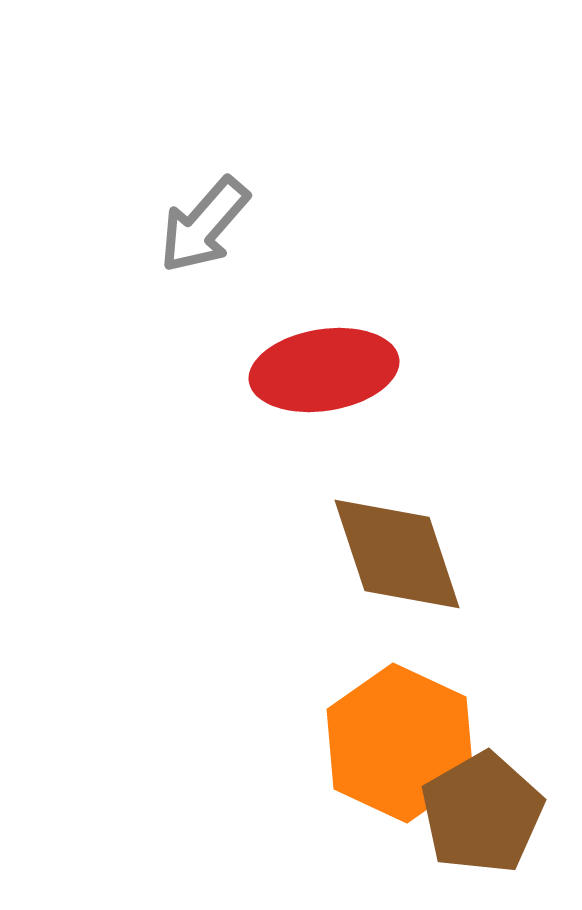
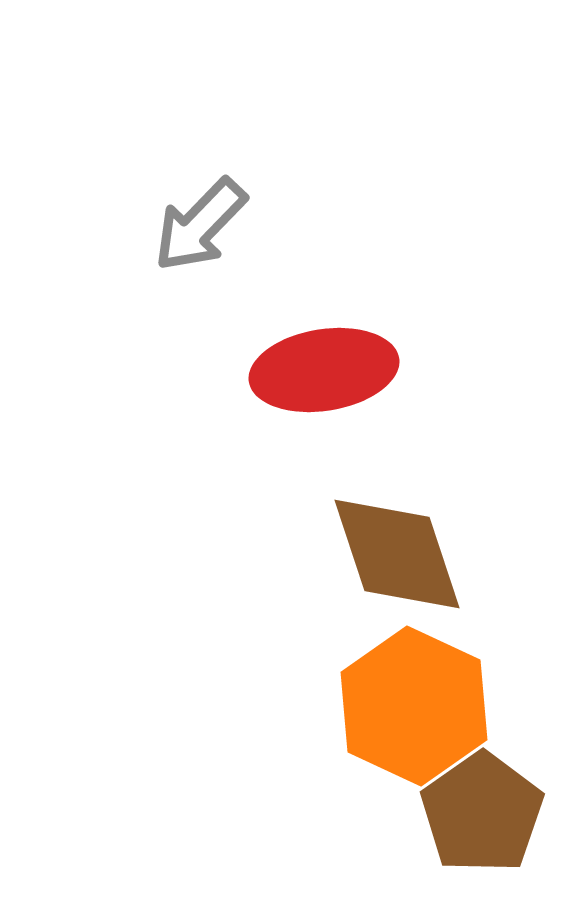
gray arrow: moved 4 px left; rotated 3 degrees clockwise
orange hexagon: moved 14 px right, 37 px up
brown pentagon: rotated 5 degrees counterclockwise
